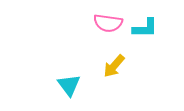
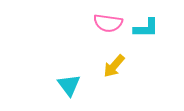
cyan L-shape: moved 1 px right
